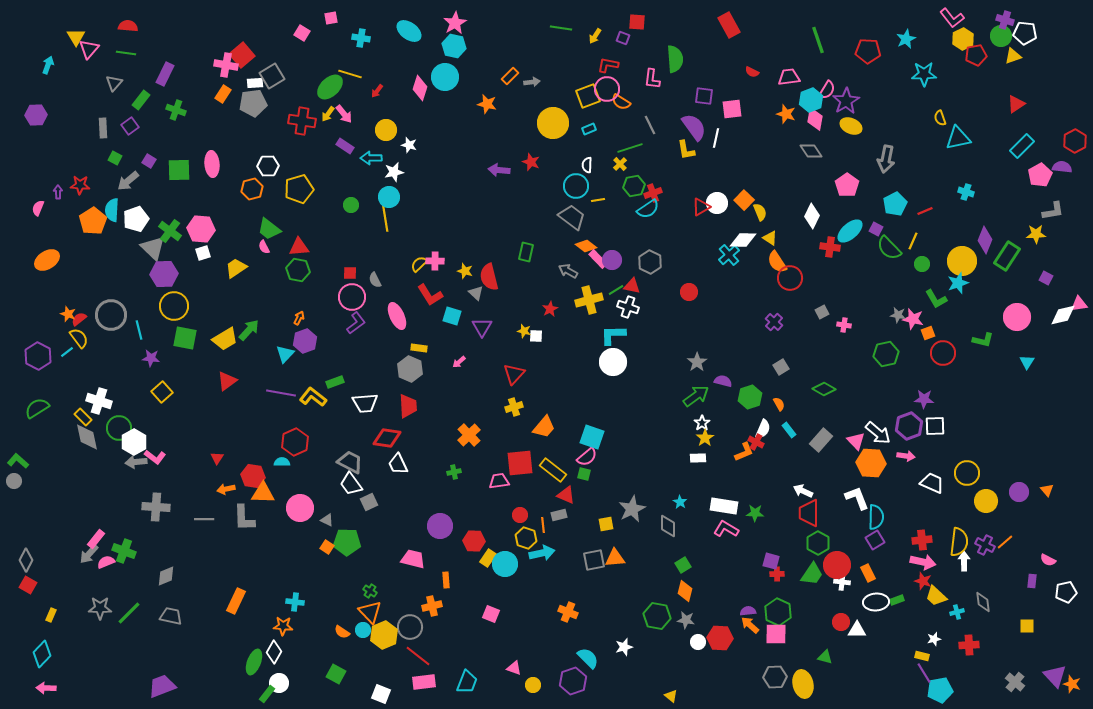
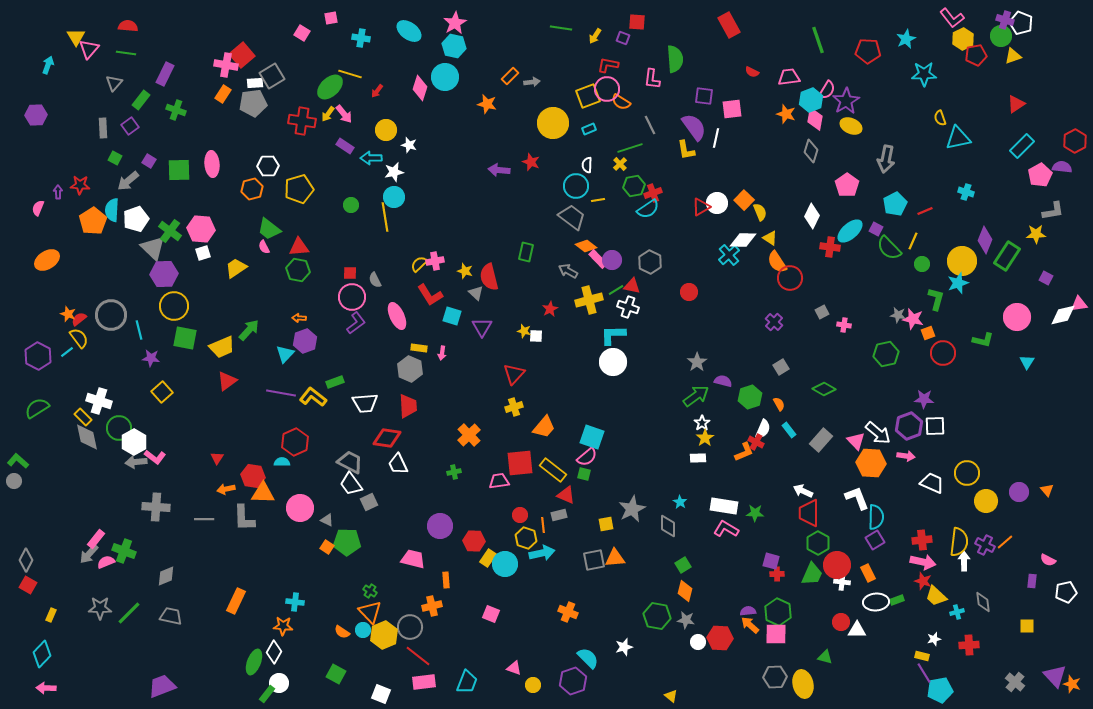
white pentagon at (1025, 33): moved 4 px left, 10 px up; rotated 15 degrees clockwise
gray diamond at (811, 151): rotated 50 degrees clockwise
cyan circle at (389, 197): moved 5 px right
pink cross at (435, 261): rotated 12 degrees counterclockwise
green L-shape at (936, 299): rotated 135 degrees counterclockwise
orange arrow at (299, 318): rotated 112 degrees counterclockwise
yellow trapezoid at (225, 339): moved 3 px left, 8 px down; rotated 8 degrees clockwise
pink arrow at (459, 362): moved 17 px left, 9 px up; rotated 40 degrees counterclockwise
green trapezoid at (812, 574): rotated 10 degrees counterclockwise
